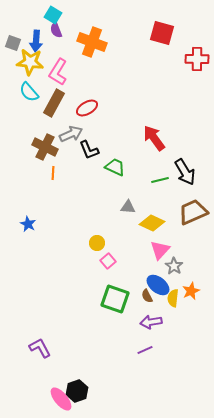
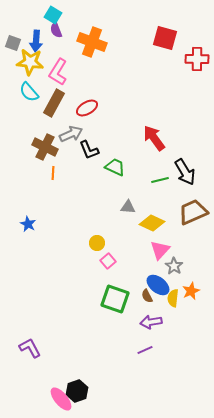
red square: moved 3 px right, 5 px down
purple L-shape: moved 10 px left
